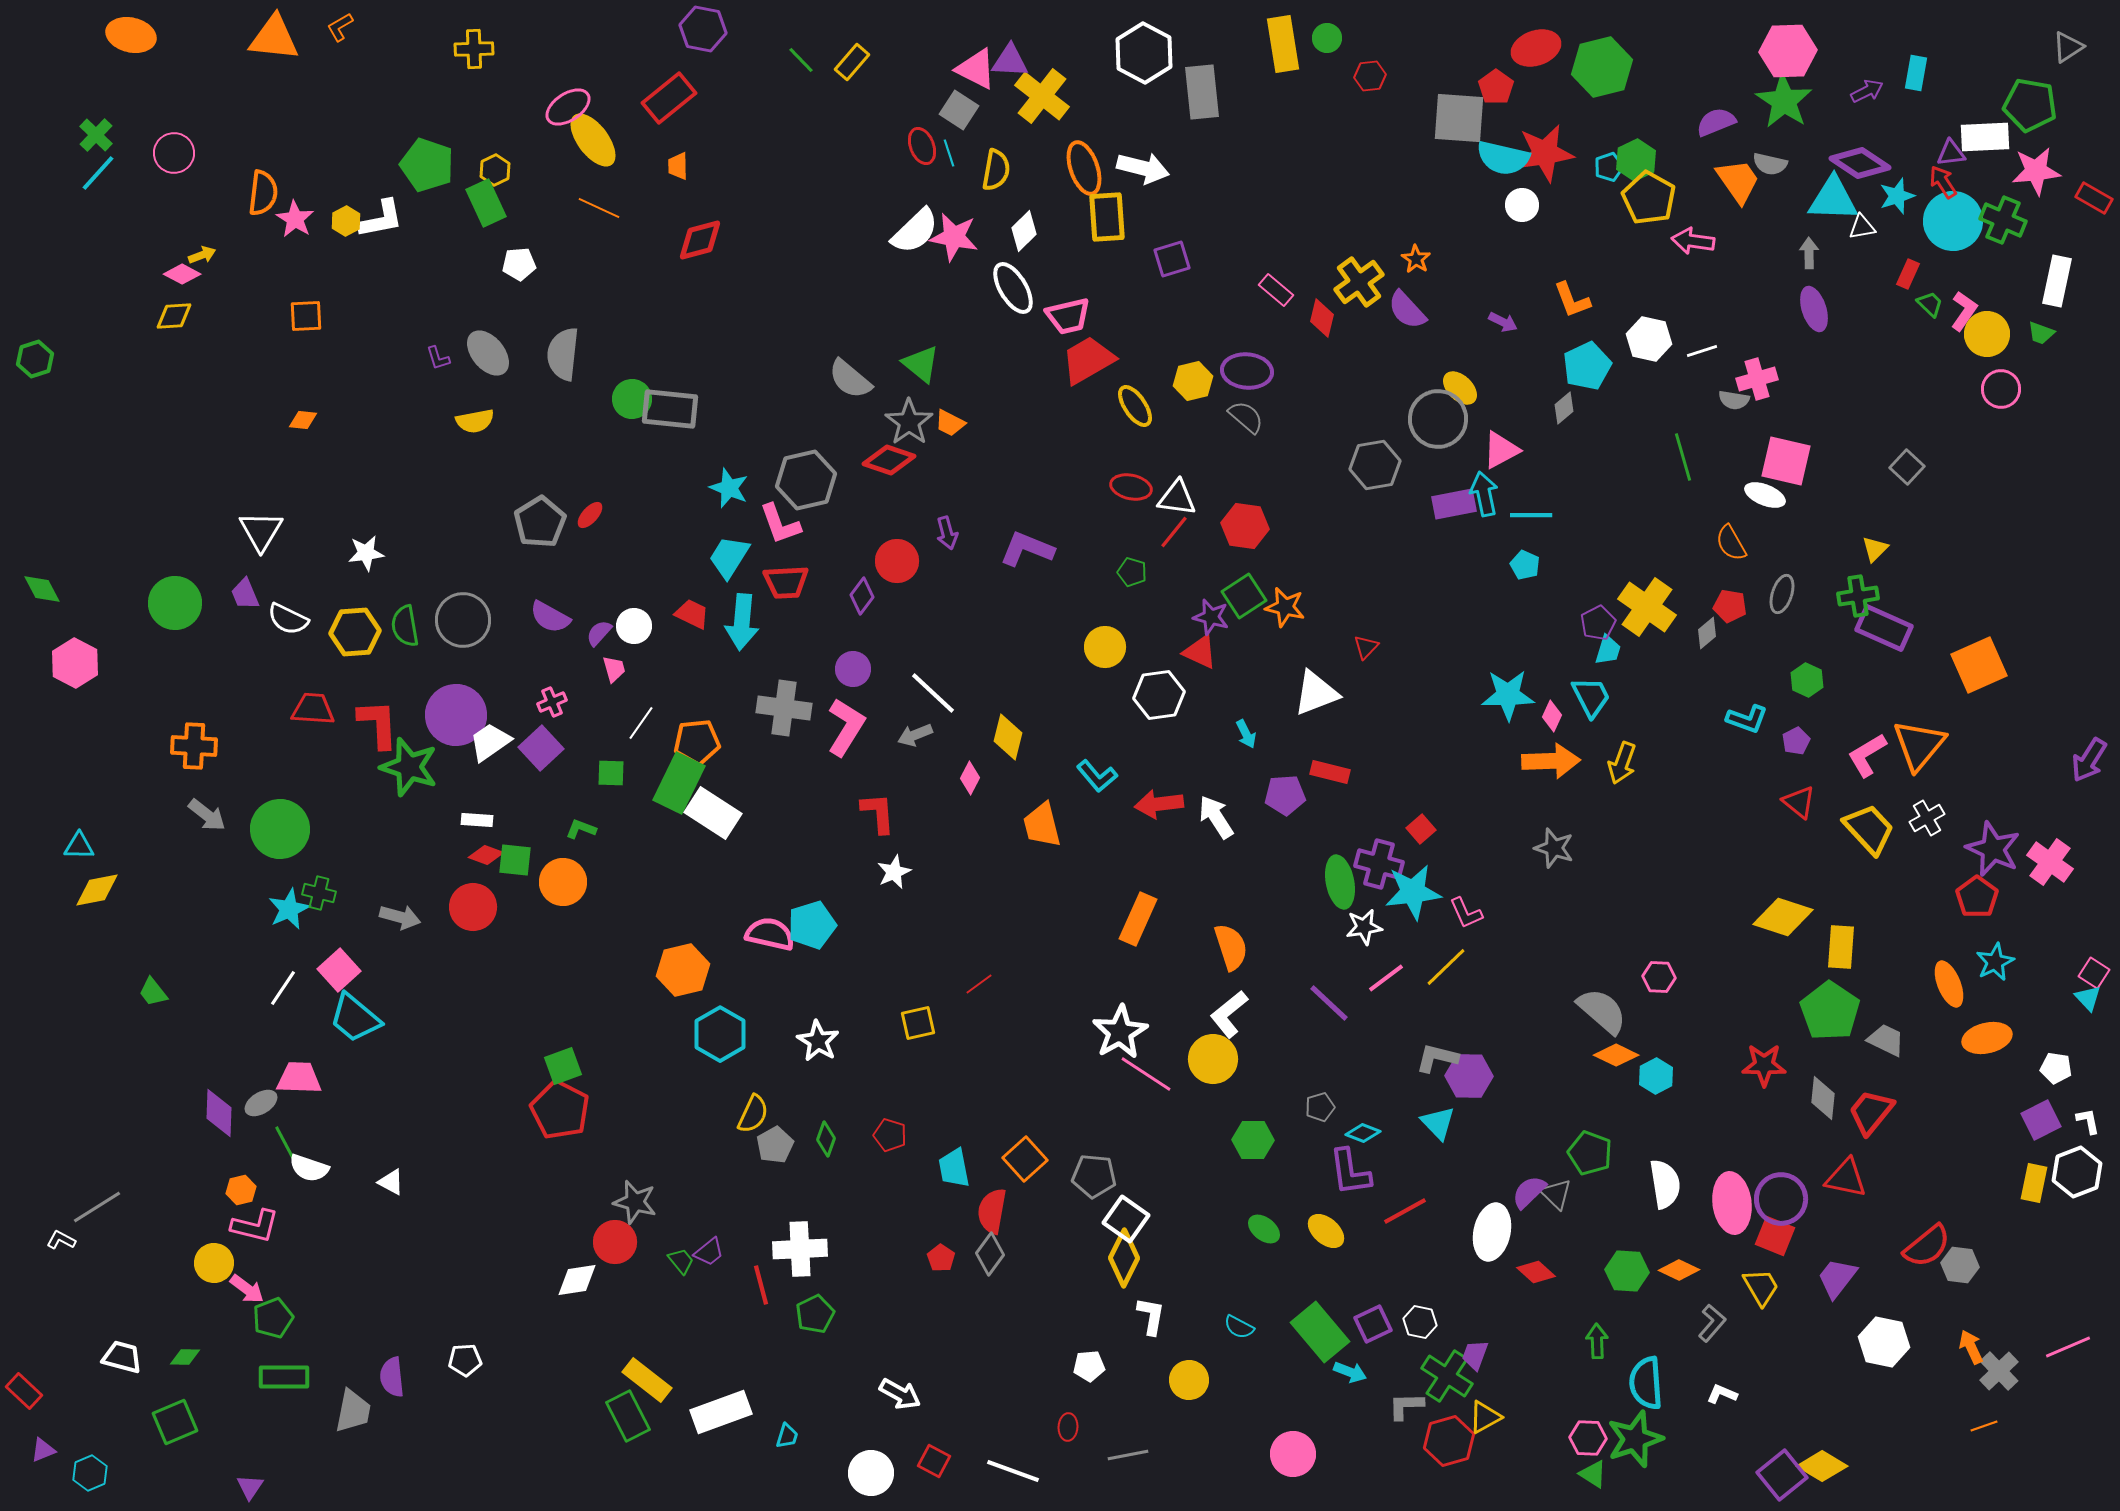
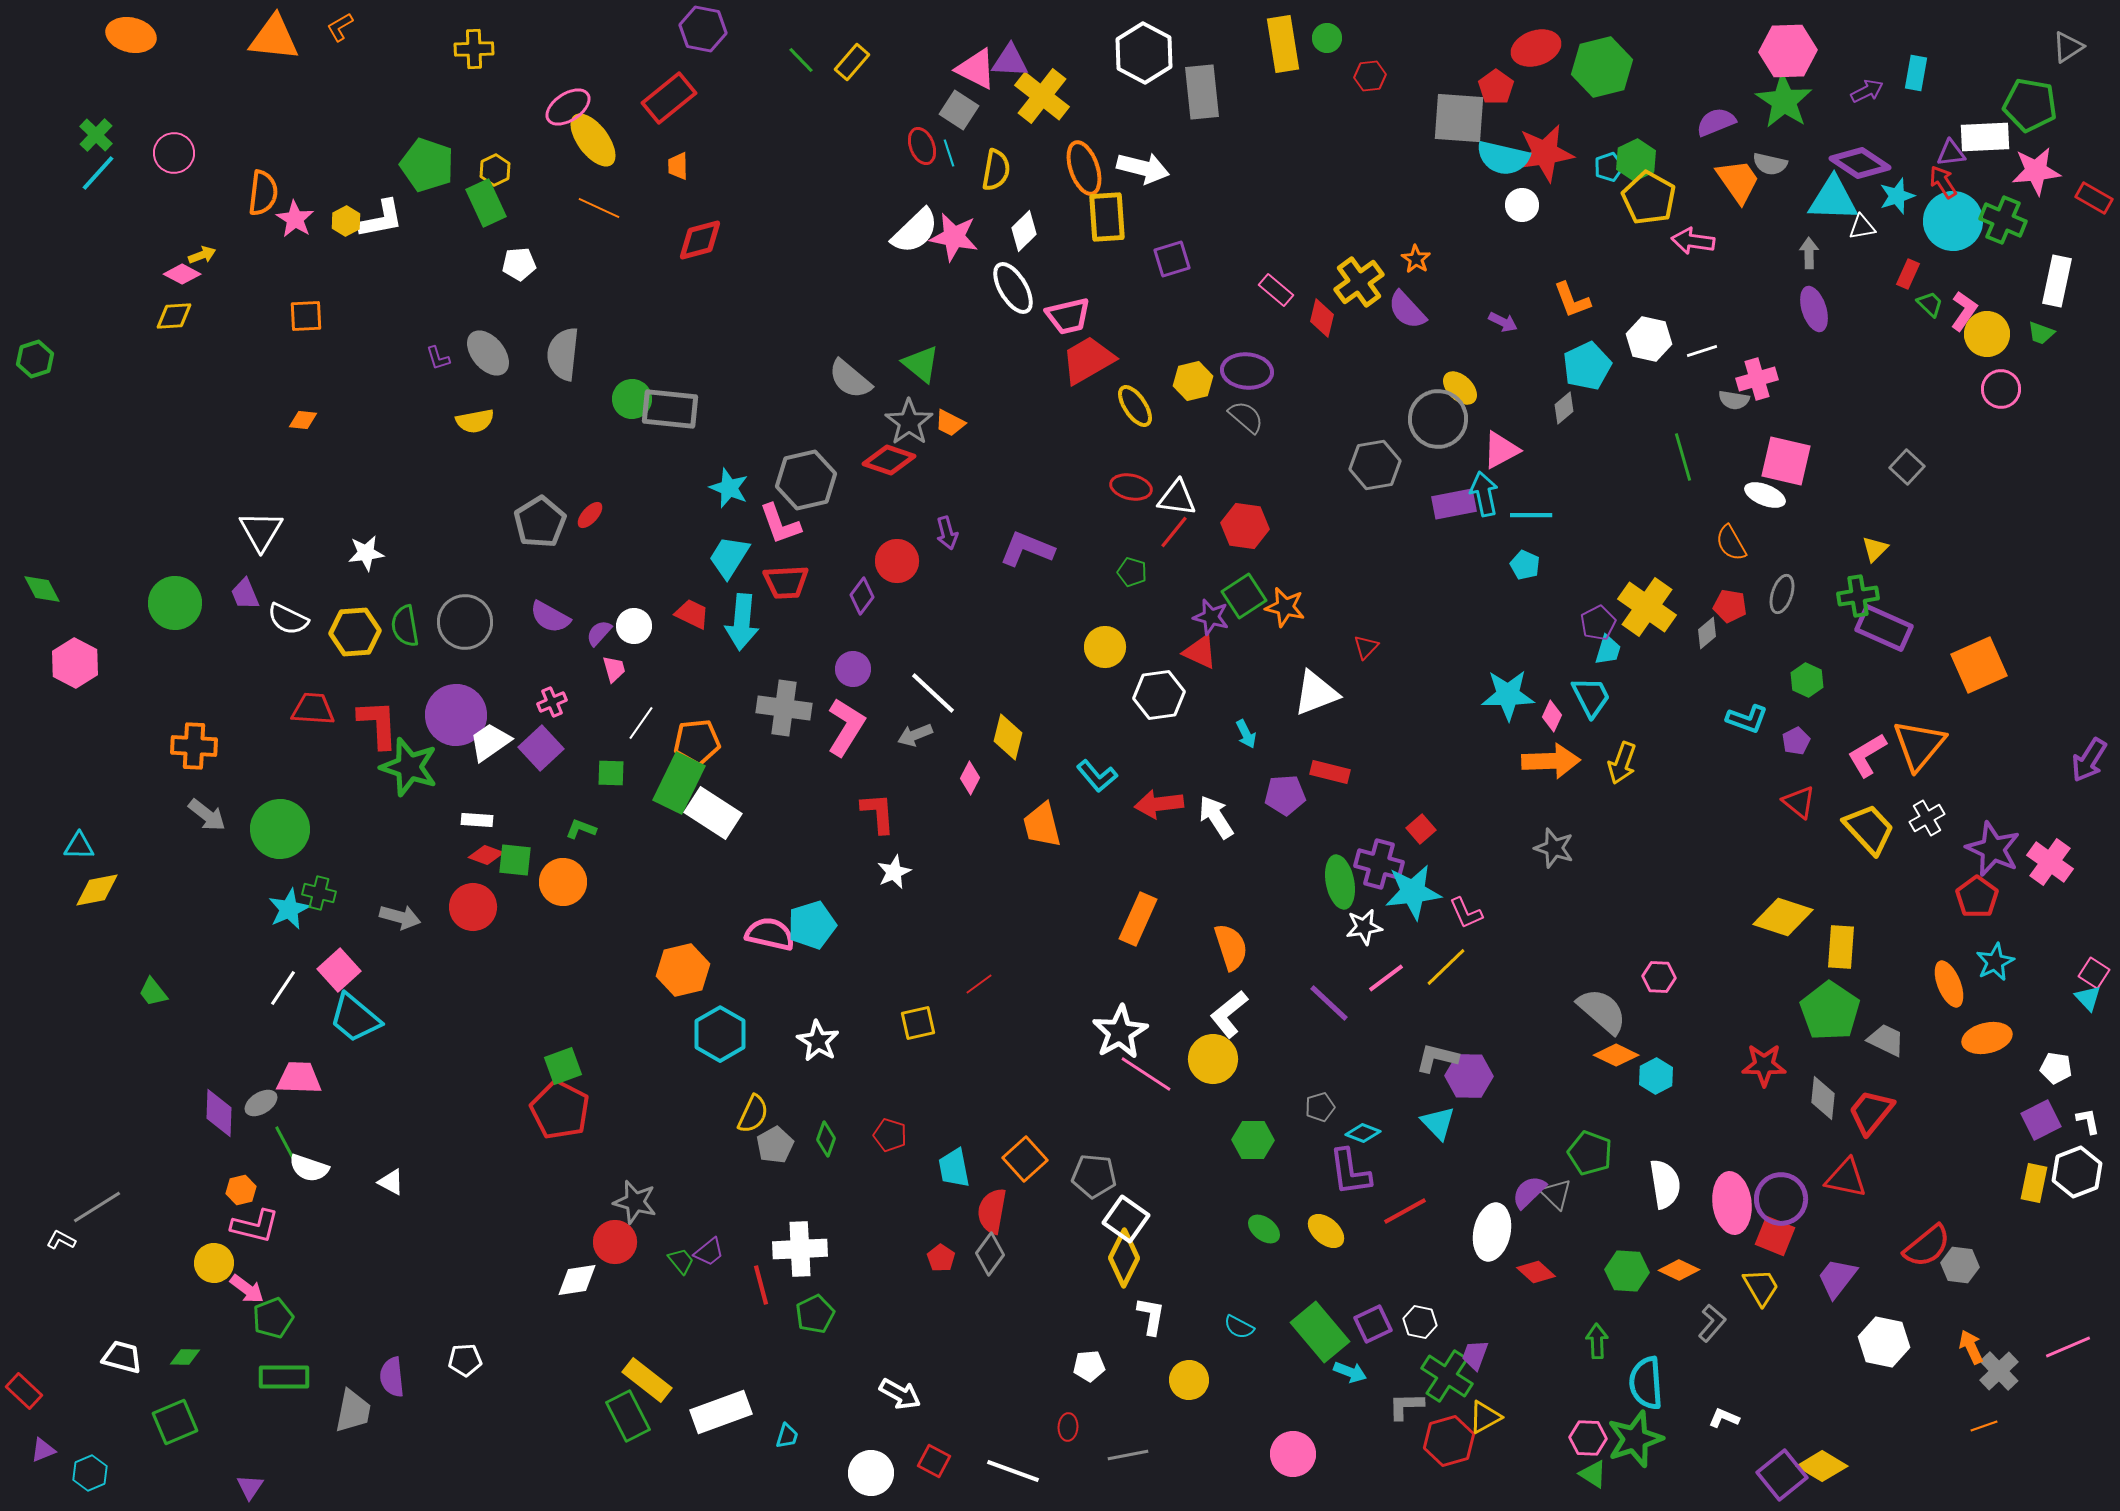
gray circle at (463, 620): moved 2 px right, 2 px down
white L-shape at (1722, 1394): moved 2 px right, 24 px down
